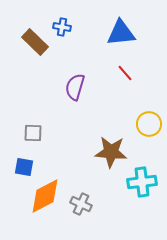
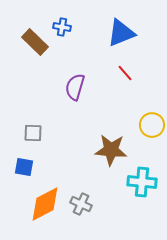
blue triangle: rotated 16 degrees counterclockwise
yellow circle: moved 3 px right, 1 px down
brown star: moved 2 px up
cyan cross: rotated 12 degrees clockwise
orange diamond: moved 8 px down
